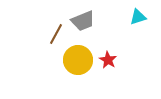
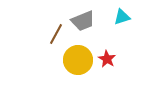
cyan triangle: moved 16 px left
red star: moved 1 px left, 1 px up
